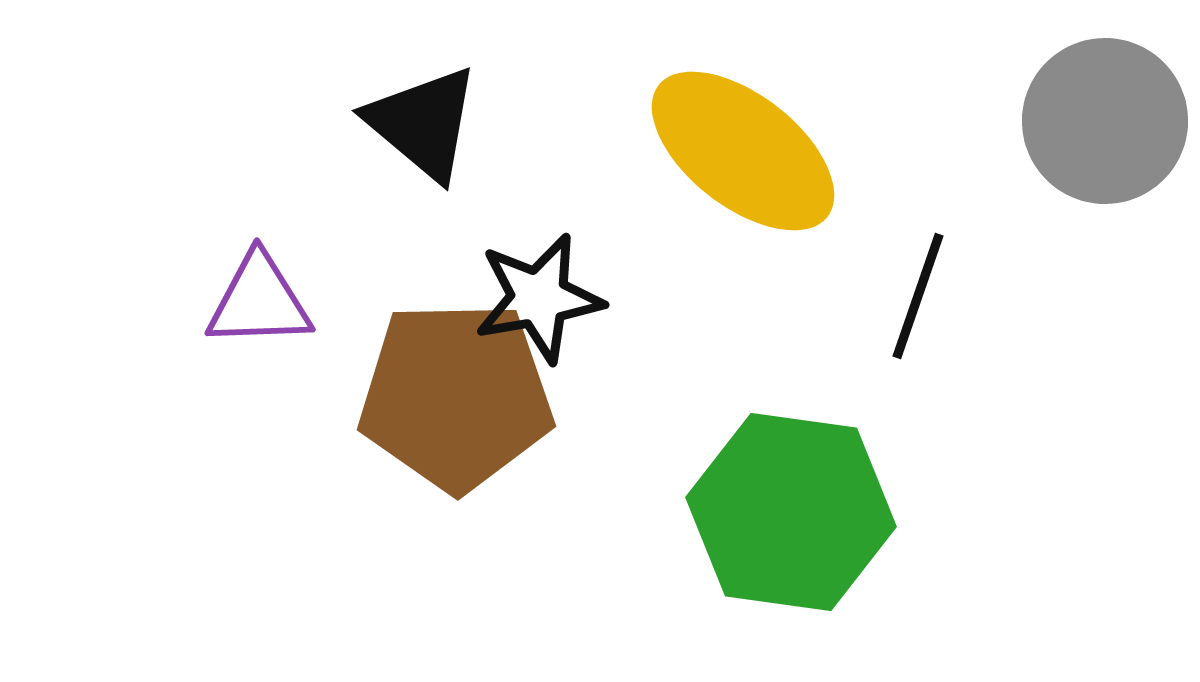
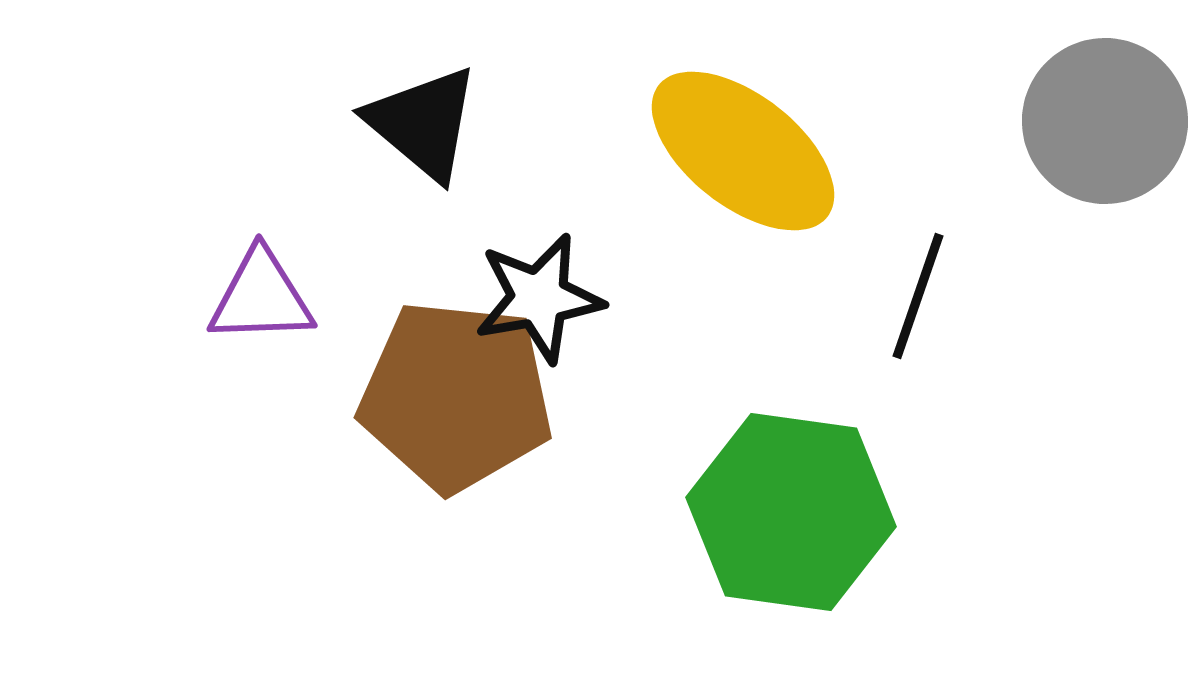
purple triangle: moved 2 px right, 4 px up
brown pentagon: rotated 7 degrees clockwise
